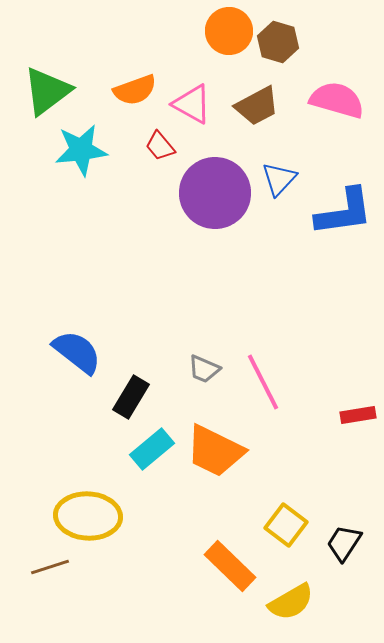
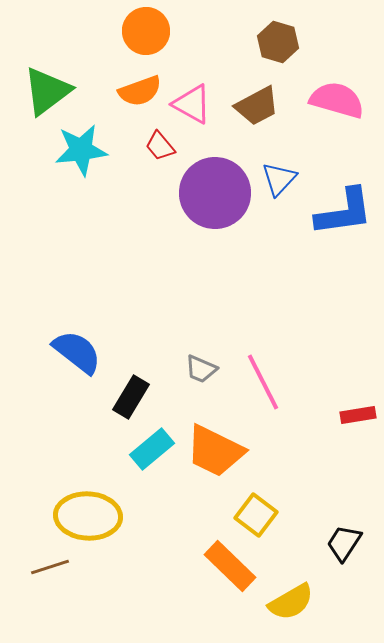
orange circle: moved 83 px left
orange semicircle: moved 5 px right, 1 px down
gray trapezoid: moved 3 px left
yellow square: moved 30 px left, 10 px up
